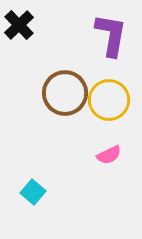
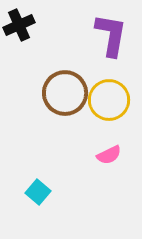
black cross: rotated 20 degrees clockwise
cyan square: moved 5 px right
